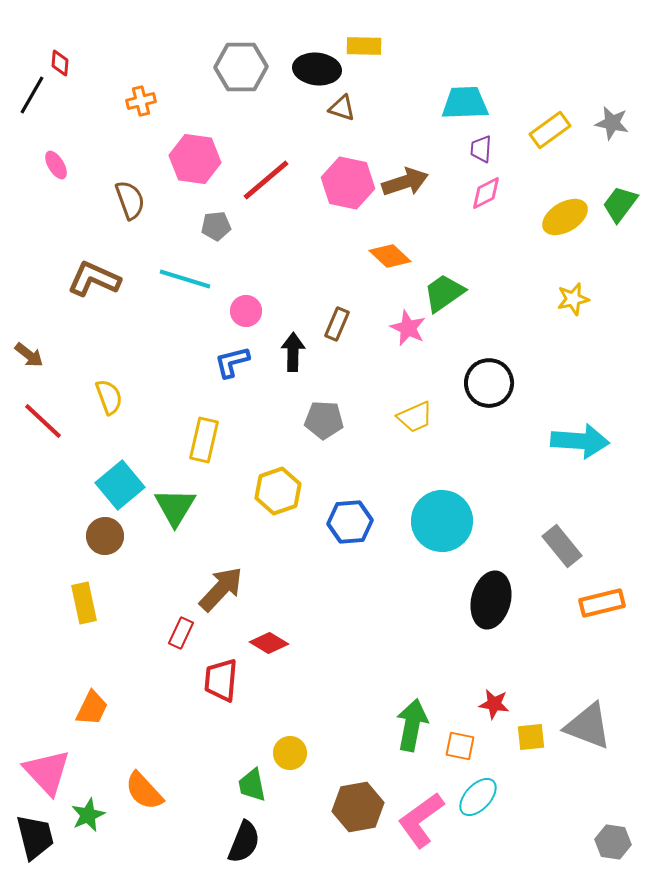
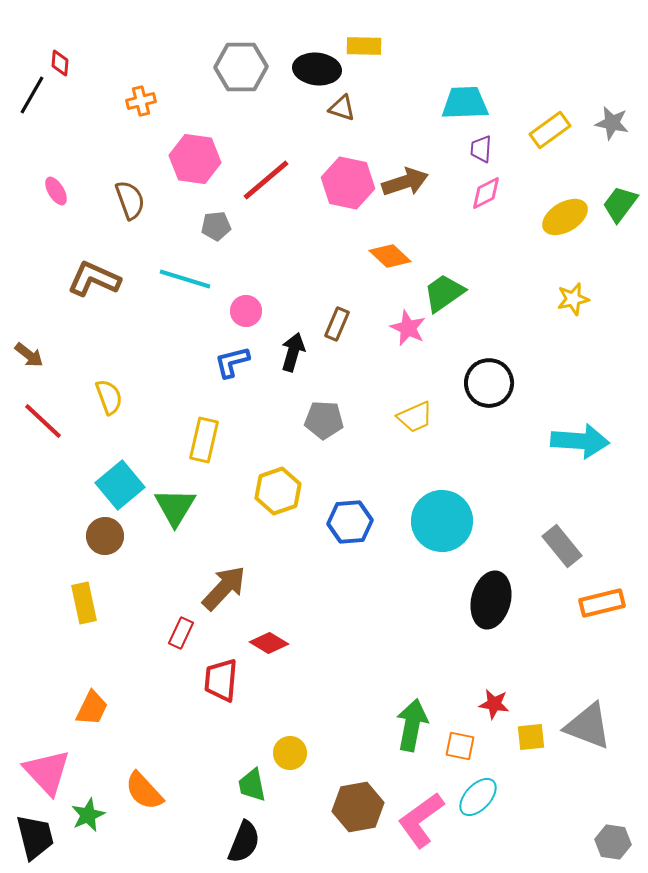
pink ellipse at (56, 165): moved 26 px down
black arrow at (293, 352): rotated 15 degrees clockwise
brown arrow at (221, 589): moved 3 px right, 1 px up
